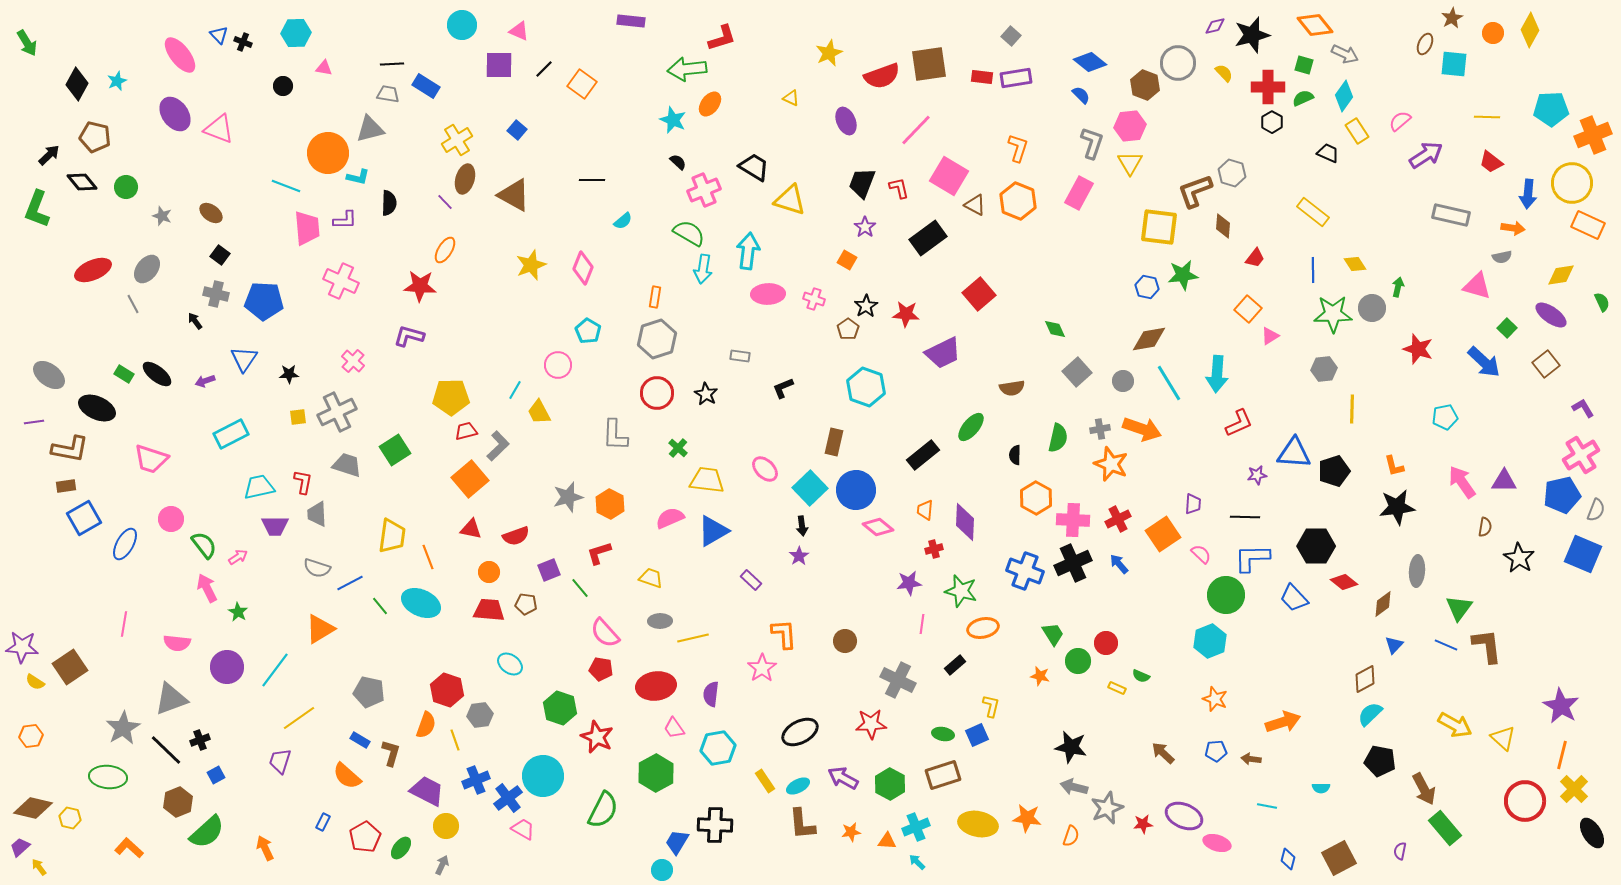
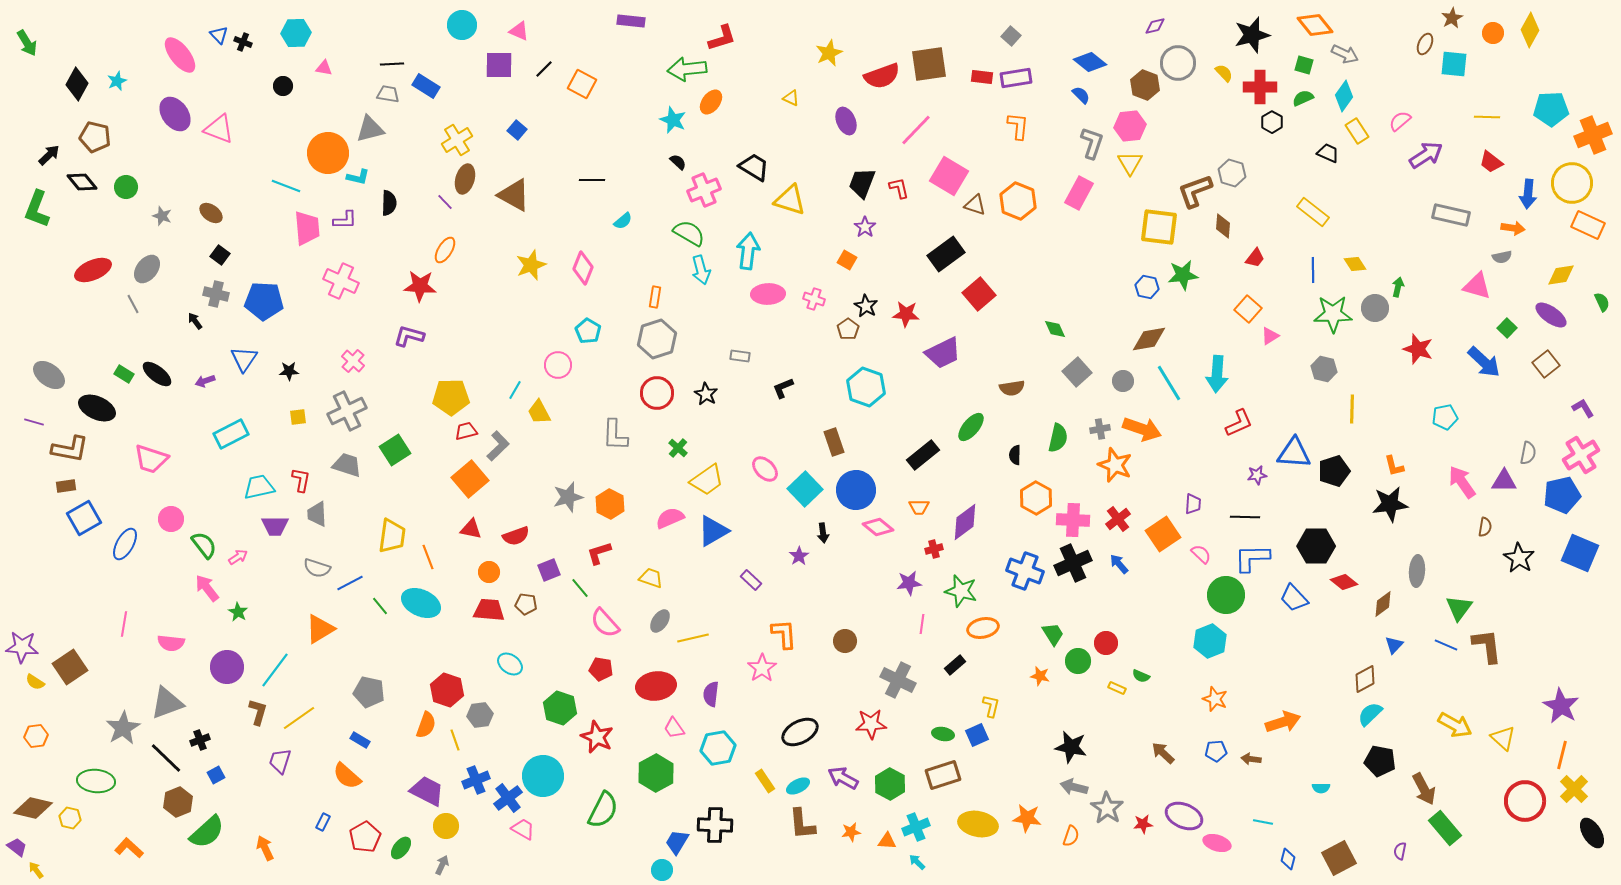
purple diamond at (1215, 26): moved 60 px left
orange square at (582, 84): rotated 8 degrees counterclockwise
red cross at (1268, 87): moved 8 px left
orange ellipse at (710, 104): moved 1 px right, 2 px up
orange L-shape at (1018, 148): moved 22 px up; rotated 12 degrees counterclockwise
brown triangle at (975, 205): rotated 10 degrees counterclockwise
black rectangle at (928, 238): moved 18 px right, 16 px down
cyan arrow at (703, 269): moved 2 px left, 1 px down; rotated 24 degrees counterclockwise
black star at (866, 306): rotated 10 degrees counterclockwise
gray circle at (1372, 308): moved 3 px right
gray hexagon at (1324, 369): rotated 20 degrees clockwise
black star at (289, 374): moved 3 px up
gray cross at (337, 412): moved 10 px right, 1 px up
purple line at (34, 422): rotated 24 degrees clockwise
brown rectangle at (834, 442): rotated 32 degrees counterclockwise
orange star at (1111, 464): moved 4 px right, 1 px down
yellow trapezoid at (707, 480): rotated 138 degrees clockwise
red L-shape at (303, 482): moved 2 px left, 2 px up
cyan square at (810, 488): moved 5 px left, 1 px down
black star at (1397, 507): moved 7 px left, 3 px up
orange trapezoid at (925, 510): moved 6 px left, 3 px up; rotated 95 degrees counterclockwise
gray semicircle at (1596, 510): moved 68 px left, 57 px up; rotated 10 degrees counterclockwise
red cross at (1118, 519): rotated 10 degrees counterclockwise
purple diamond at (965, 522): rotated 51 degrees clockwise
black arrow at (802, 526): moved 21 px right, 7 px down
blue square at (1583, 554): moved 3 px left, 1 px up
pink arrow at (207, 588): rotated 12 degrees counterclockwise
gray ellipse at (660, 621): rotated 55 degrees counterclockwise
pink semicircle at (605, 633): moved 10 px up
pink semicircle at (177, 643): moved 6 px left
gray triangle at (171, 699): moved 4 px left, 4 px down
orange hexagon at (31, 736): moved 5 px right
black line at (166, 750): moved 8 px down
brown L-shape at (391, 753): moved 133 px left, 41 px up
green ellipse at (108, 777): moved 12 px left, 4 px down
cyan line at (1267, 806): moved 4 px left, 16 px down
gray star at (1107, 808): rotated 16 degrees counterclockwise
purple trapezoid at (20, 847): moved 3 px left; rotated 80 degrees clockwise
yellow arrow at (39, 867): moved 3 px left, 3 px down
